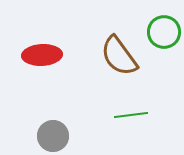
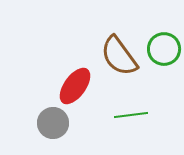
green circle: moved 17 px down
red ellipse: moved 33 px right, 31 px down; rotated 51 degrees counterclockwise
gray circle: moved 13 px up
